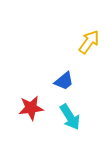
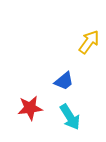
red star: moved 1 px left
